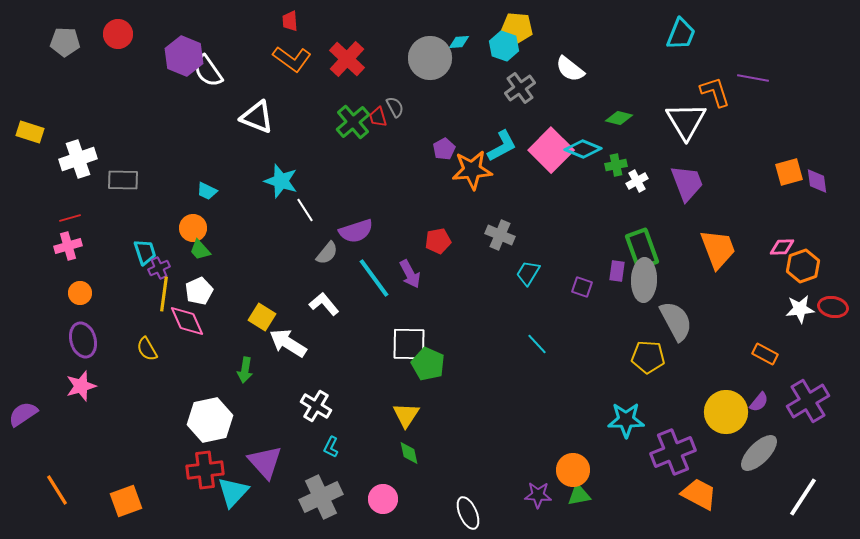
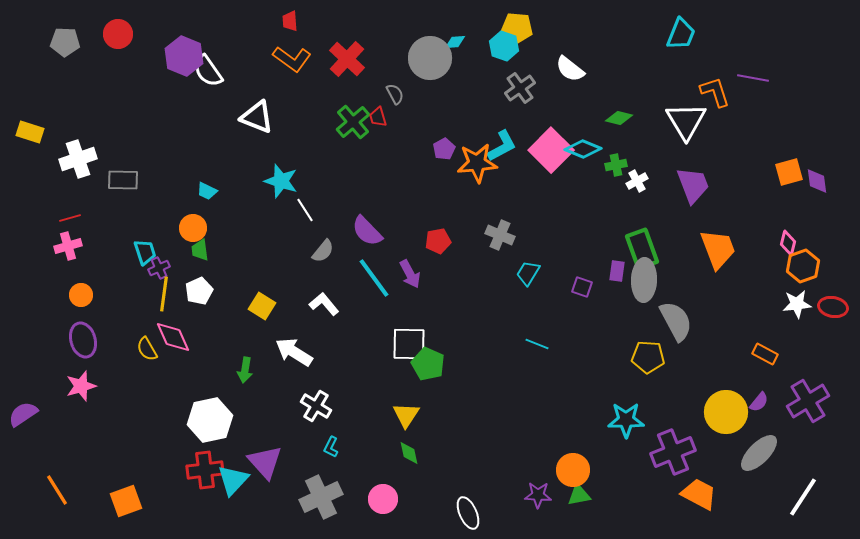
cyan diamond at (459, 42): moved 4 px left
gray semicircle at (395, 107): moved 13 px up
orange star at (472, 170): moved 5 px right, 7 px up
purple trapezoid at (687, 183): moved 6 px right, 2 px down
purple semicircle at (356, 231): moved 11 px right; rotated 64 degrees clockwise
pink diamond at (782, 247): moved 6 px right, 4 px up; rotated 75 degrees counterclockwise
green trapezoid at (200, 250): rotated 35 degrees clockwise
gray semicircle at (327, 253): moved 4 px left, 2 px up
orange circle at (80, 293): moved 1 px right, 2 px down
white star at (800, 309): moved 3 px left, 5 px up
yellow square at (262, 317): moved 11 px up
pink diamond at (187, 321): moved 14 px left, 16 px down
white arrow at (288, 343): moved 6 px right, 9 px down
cyan line at (537, 344): rotated 25 degrees counterclockwise
cyan triangle at (233, 492): moved 12 px up
